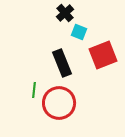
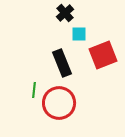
cyan square: moved 2 px down; rotated 21 degrees counterclockwise
